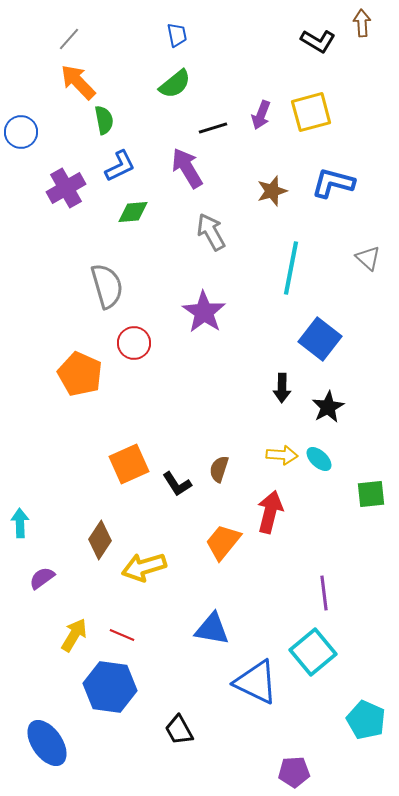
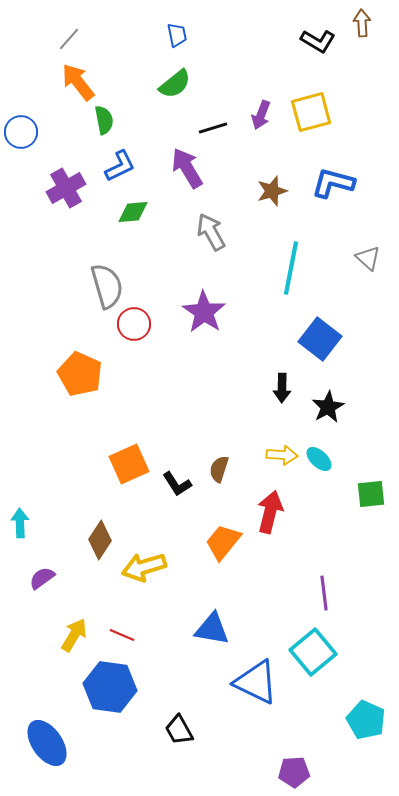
orange arrow at (78, 82): rotated 6 degrees clockwise
red circle at (134, 343): moved 19 px up
